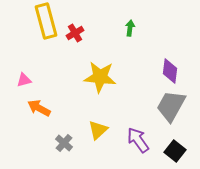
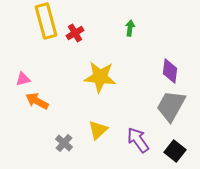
pink triangle: moved 1 px left, 1 px up
orange arrow: moved 2 px left, 7 px up
